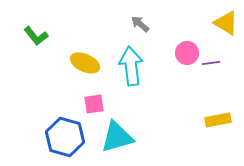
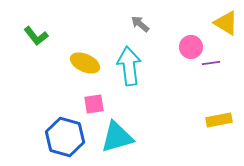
pink circle: moved 4 px right, 6 px up
cyan arrow: moved 2 px left
yellow rectangle: moved 1 px right
